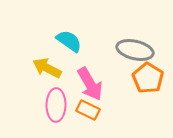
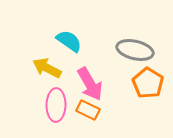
orange pentagon: moved 5 px down
